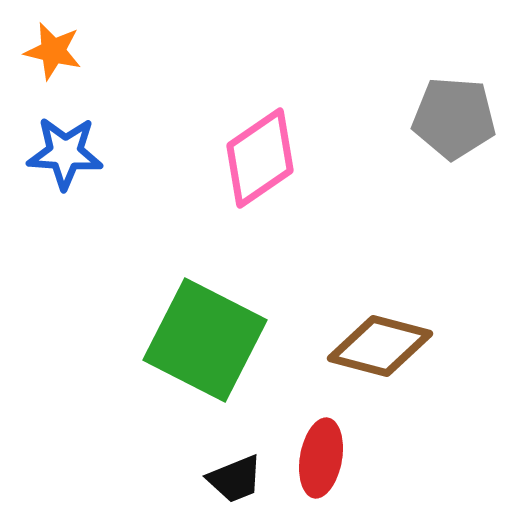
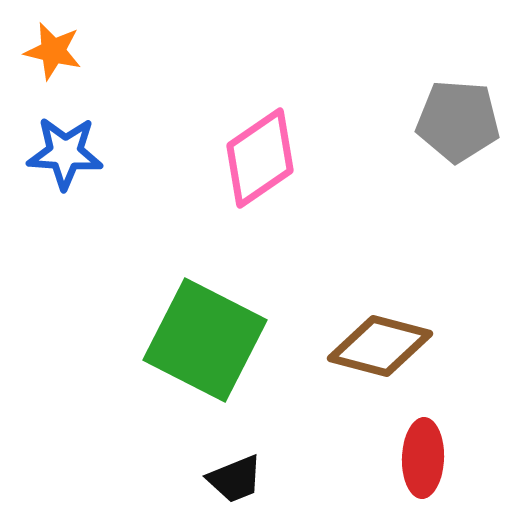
gray pentagon: moved 4 px right, 3 px down
red ellipse: moved 102 px right; rotated 8 degrees counterclockwise
